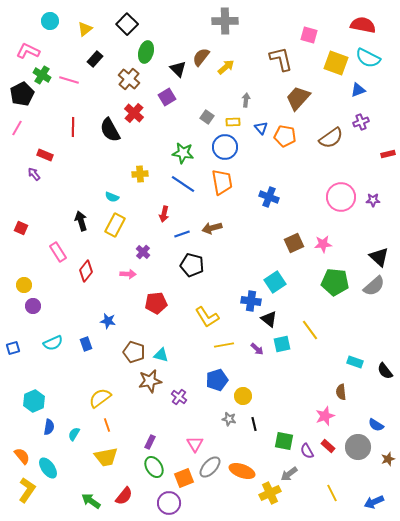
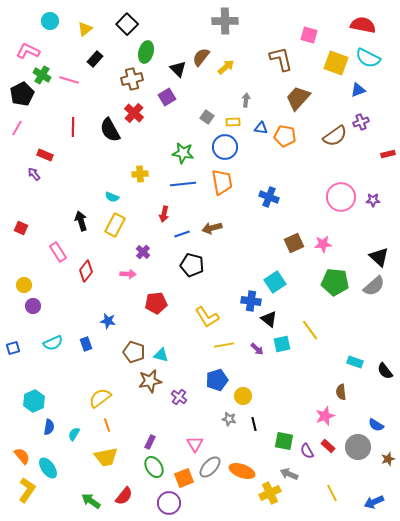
brown cross at (129, 79): moved 3 px right; rotated 35 degrees clockwise
blue triangle at (261, 128): rotated 40 degrees counterclockwise
brown semicircle at (331, 138): moved 4 px right, 2 px up
blue line at (183, 184): rotated 40 degrees counterclockwise
gray arrow at (289, 474): rotated 60 degrees clockwise
